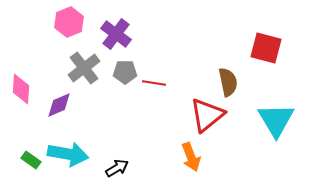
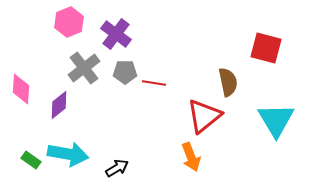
purple diamond: rotated 16 degrees counterclockwise
red triangle: moved 3 px left, 1 px down
